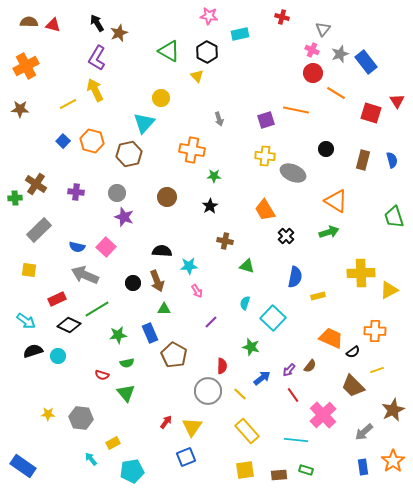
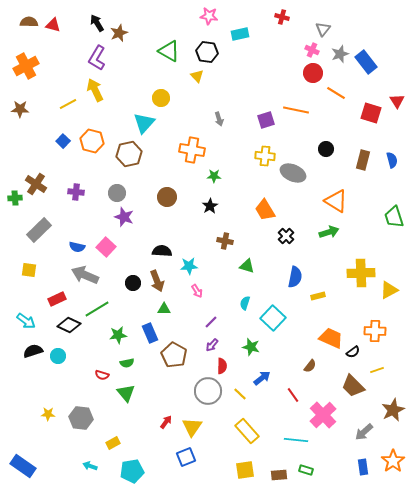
black hexagon at (207, 52): rotated 20 degrees counterclockwise
purple arrow at (289, 370): moved 77 px left, 25 px up
cyan arrow at (91, 459): moved 1 px left, 7 px down; rotated 32 degrees counterclockwise
